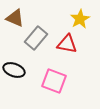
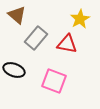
brown triangle: moved 2 px right, 3 px up; rotated 18 degrees clockwise
